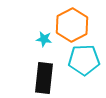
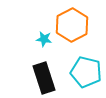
cyan pentagon: moved 2 px right, 12 px down; rotated 16 degrees clockwise
black rectangle: rotated 24 degrees counterclockwise
